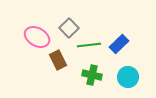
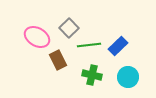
blue rectangle: moved 1 px left, 2 px down
